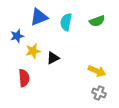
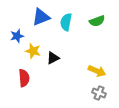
blue triangle: moved 2 px right
yellow star: rotated 28 degrees clockwise
